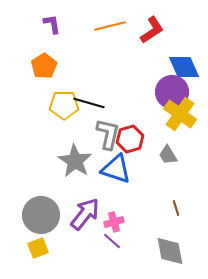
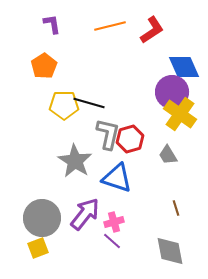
blue triangle: moved 1 px right, 9 px down
gray circle: moved 1 px right, 3 px down
